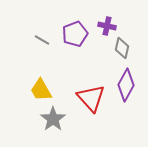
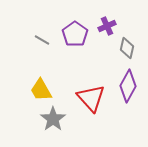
purple cross: rotated 36 degrees counterclockwise
purple pentagon: rotated 15 degrees counterclockwise
gray diamond: moved 5 px right
purple diamond: moved 2 px right, 1 px down
